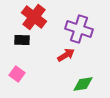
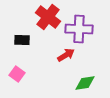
red cross: moved 14 px right
purple cross: rotated 16 degrees counterclockwise
green diamond: moved 2 px right, 1 px up
